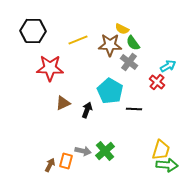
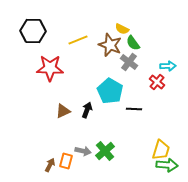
brown star: rotated 20 degrees clockwise
cyan arrow: rotated 28 degrees clockwise
brown triangle: moved 8 px down
